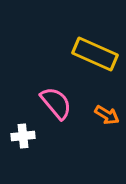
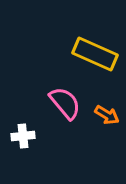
pink semicircle: moved 9 px right
